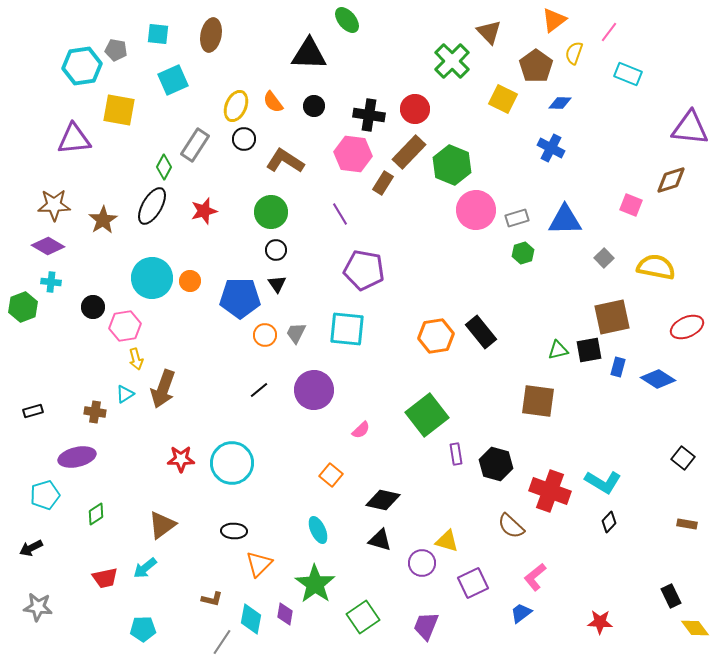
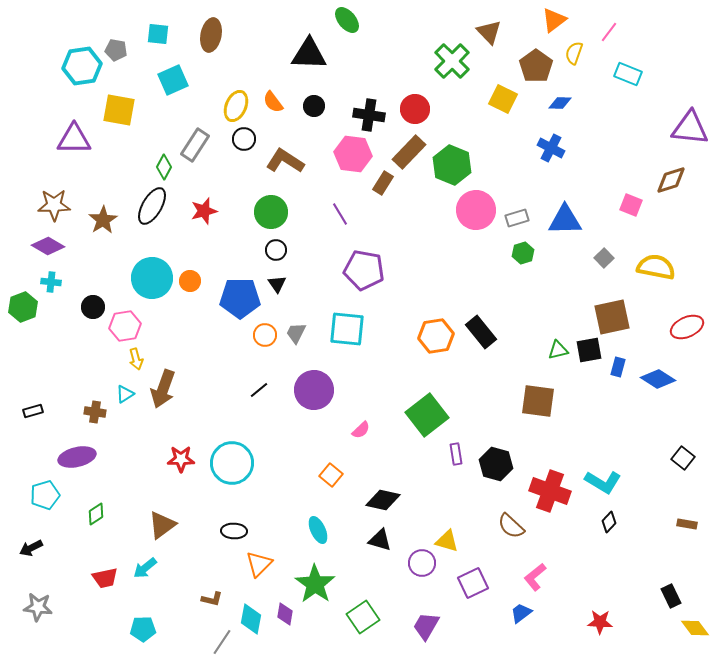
purple triangle at (74, 139): rotated 6 degrees clockwise
purple trapezoid at (426, 626): rotated 8 degrees clockwise
